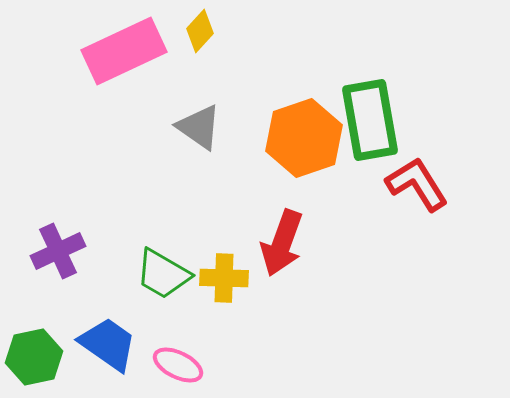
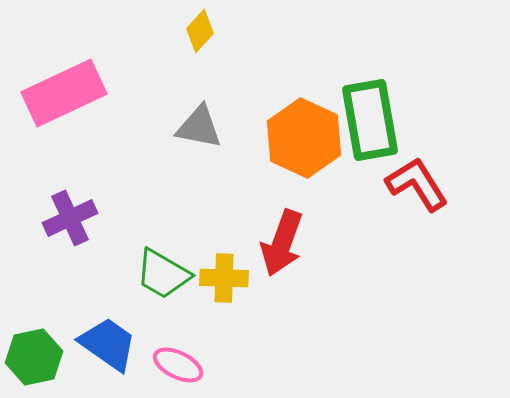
pink rectangle: moved 60 px left, 42 px down
gray triangle: rotated 24 degrees counterclockwise
orange hexagon: rotated 16 degrees counterclockwise
purple cross: moved 12 px right, 33 px up
